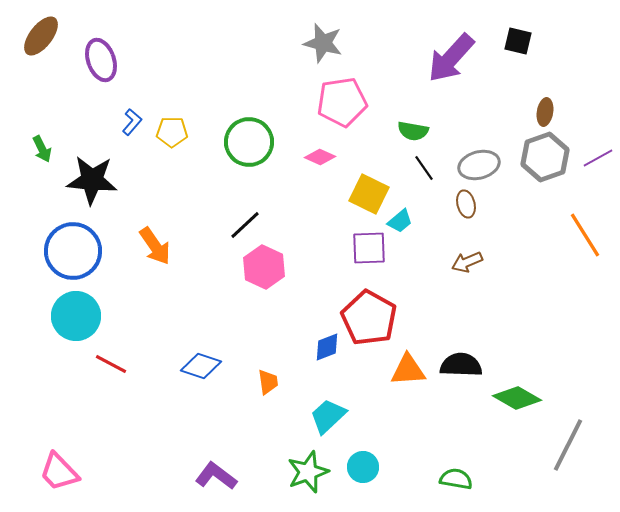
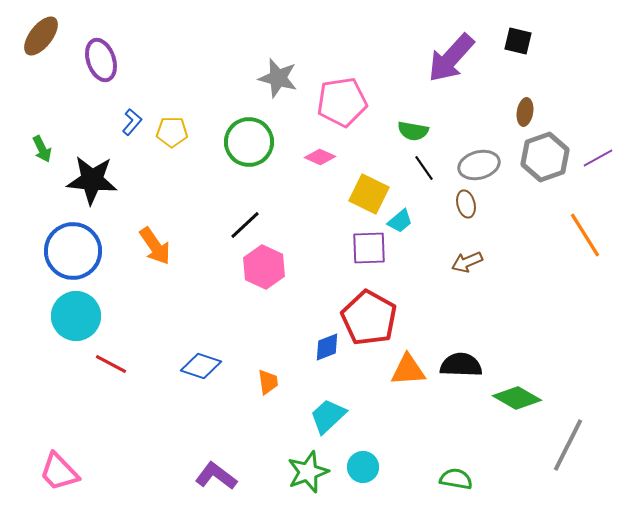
gray star at (323, 43): moved 45 px left, 35 px down
brown ellipse at (545, 112): moved 20 px left
